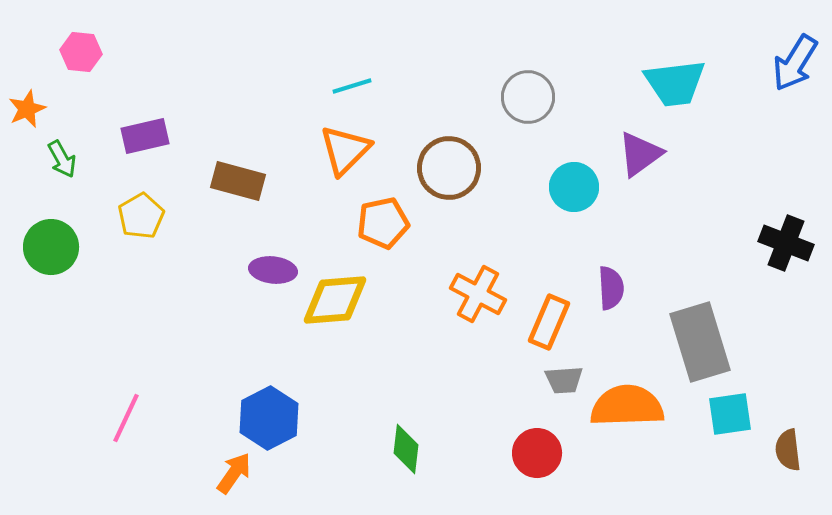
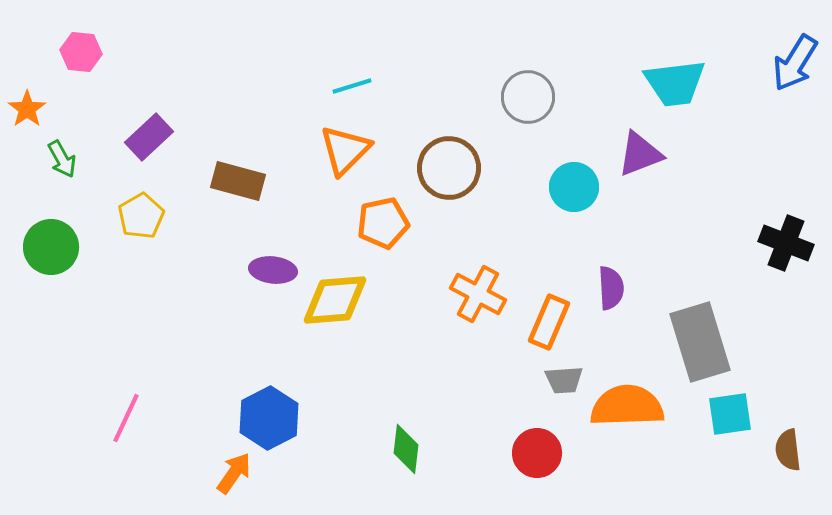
orange star: rotated 12 degrees counterclockwise
purple rectangle: moved 4 px right, 1 px down; rotated 30 degrees counterclockwise
purple triangle: rotated 15 degrees clockwise
